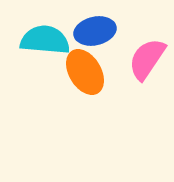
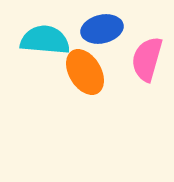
blue ellipse: moved 7 px right, 2 px up
pink semicircle: rotated 18 degrees counterclockwise
